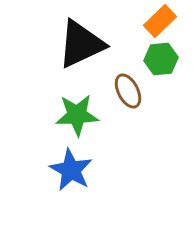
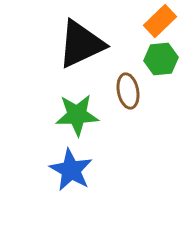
brown ellipse: rotated 16 degrees clockwise
